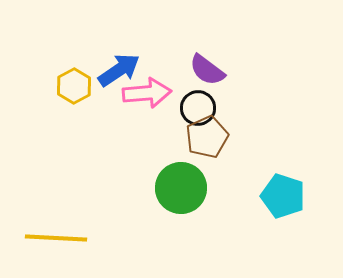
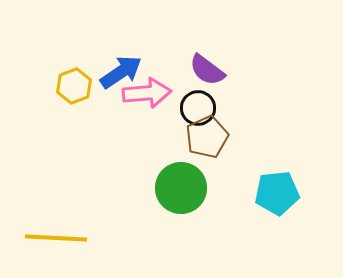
blue arrow: moved 2 px right, 2 px down
yellow hexagon: rotated 8 degrees clockwise
cyan pentagon: moved 6 px left, 3 px up; rotated 24 degrees counterclockwise
